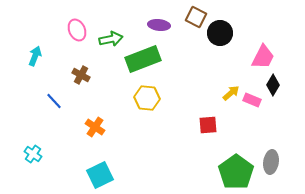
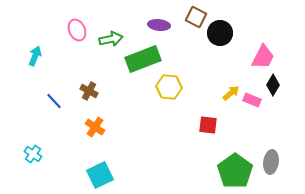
brown cross: moved 8 px right, 16 px down
yellow hexagon: moved 22 px right, 11 px up
red square: rotated 12 degrees clockwise
green pentagon: moved 1 px left, 1 px up
